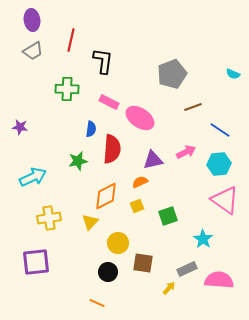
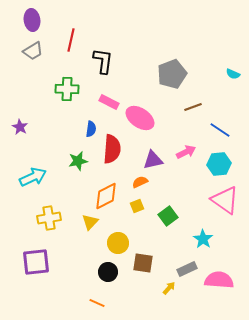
purple star: rotated 21 degrees clockwise
green square: rotated 18 degrees counterclockwise
